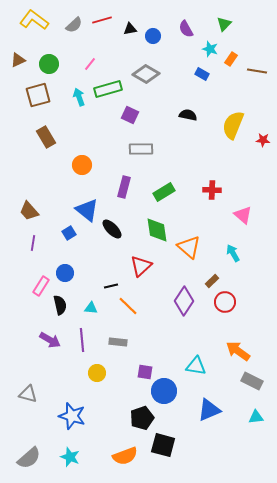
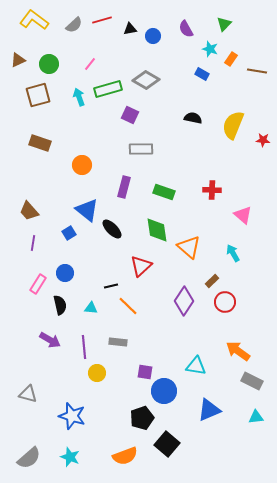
gray diamond at (146, 74): moved 6 px down
black semicircle at (188, 115): moved 5 px right, 3 px down
brown rectangle at (46, 137): moved 6 px left, 6 px down; rotated 40 degrees counterclockwise
green rectangle at (164, 192): rotated 50 degrees clockwise
pink rectangle at (41, 286): moved 3 px left, 2 px up
purple line at (82, 340): moved 2 px right, 7 px down
black square at (163, 445): moved 4 px right, 1 px up; rotated 25 degrees clockwise
